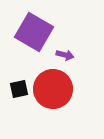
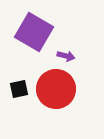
purple arrow: moved 1 px right, 1 px down
red circle: moved 3 px right
